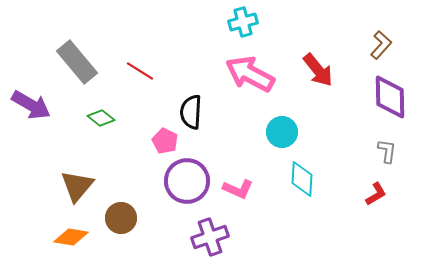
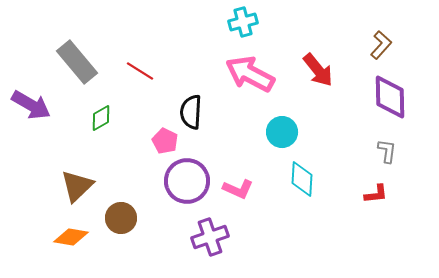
green diamond: rotated 68 degrees counterclockwise
brown triangle: rotated 6 degrees clockwise
red L-shape: rotated 25 degrees clockwise
